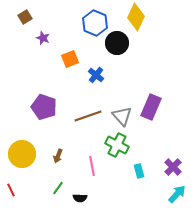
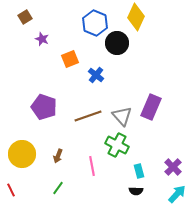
purple star: moved 1 px left, 1 px down
black semicircle: moved 56 px right, 7 px up
